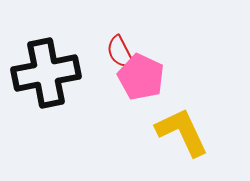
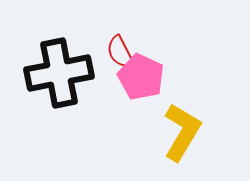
black cross: moved 13 px right
yellow L-shape: rotated 56 degrees clockwise
